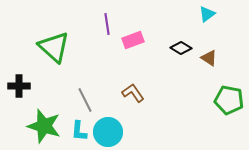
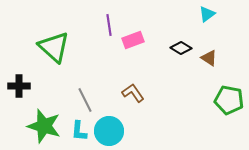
purple line: moved 2 px right, 1 px down
cyan circle: moved 1 px right, 1 px up
